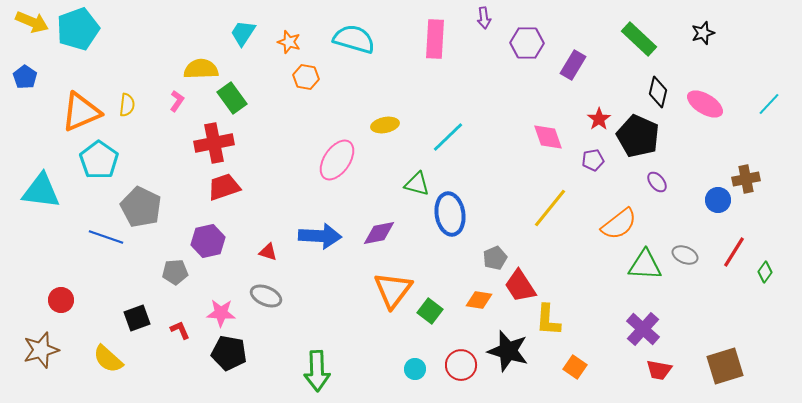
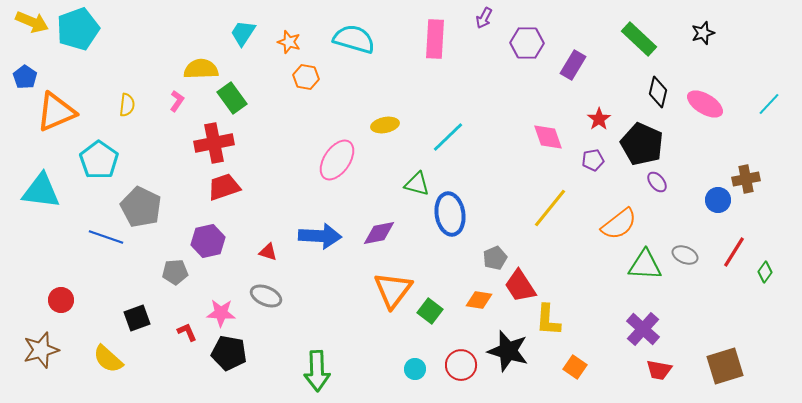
purple arrow at (484, 18): rotated 35 degrees clockwise
orange triangle at (81, 112): moved 25 px left
black pentagon at (638, 136): moved 4 px right, 8 px down
red L-shape at (180, 330): moved 7 px right, 2 px down
